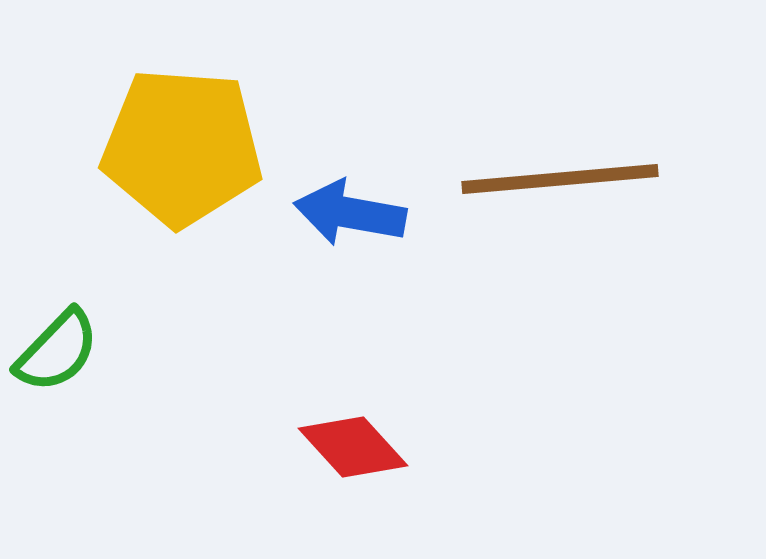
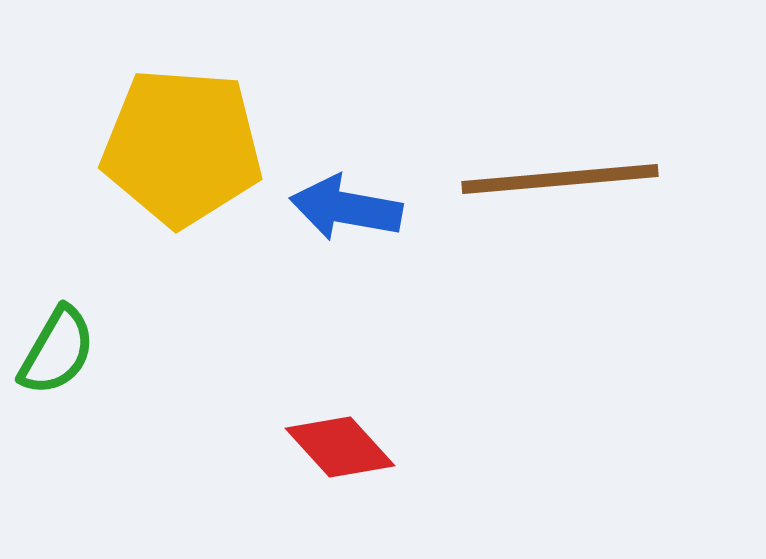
blue arrow: moved 4 px left, 5 px up
green semicircle: rotated 14 degrees counterclockwise
red diamond: moved 13 px left
